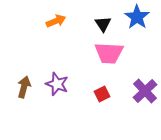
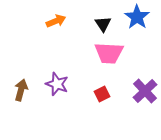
brown arrow: moved 3 px left, 3 px down
